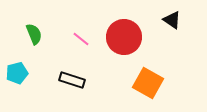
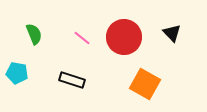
black triangle: moved 13 px down; rotated 12 degrees clockwise
pink line: moved 1 px right, 1 px up
cyan pentagon: rotated 25 degrees clockwise
orange square: moved 3 px left, 1 px down
